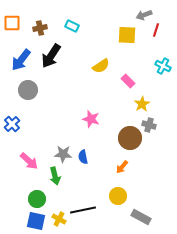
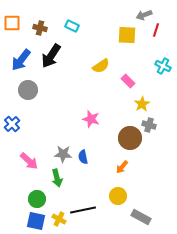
brown cross: rotated 24 degrees clockwise
green arrow: moved 2 px right, 2 px down
